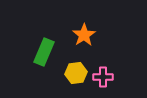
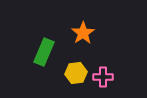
orange star: moved 1 px left, 2 px up
